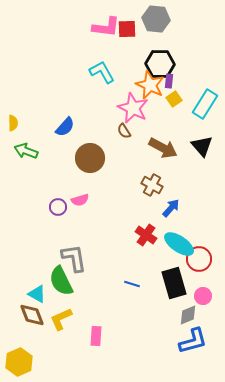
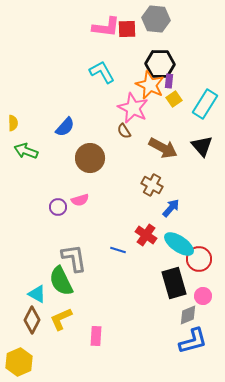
blue line: moved 14 px left, 34 px up
brown diamond: moved 5 px down; rotated 48 degrees clockwise
